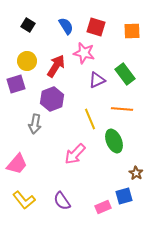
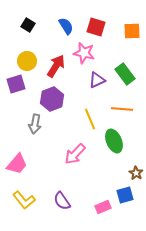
blue square: moved 1 px right, 1 px up
